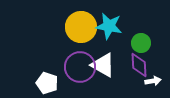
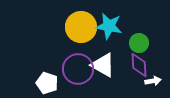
green circle: moved 2 px left
purple circle: moved 2 px left, 2 px down
